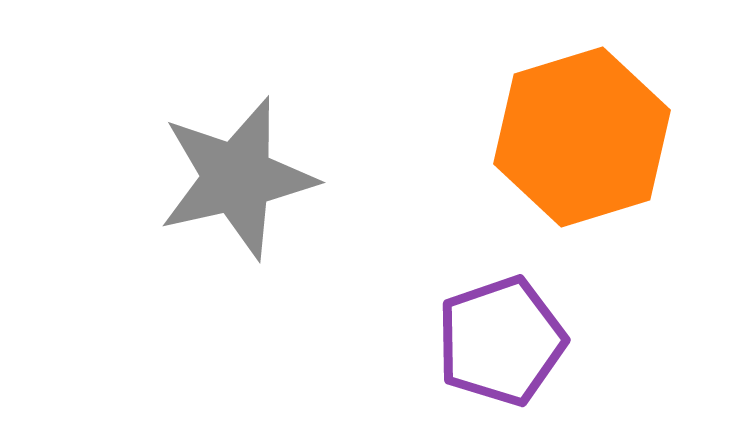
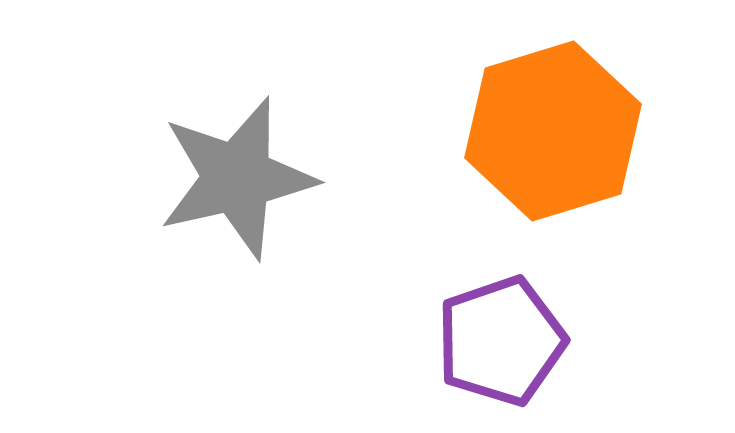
orange hexagon: moved 29 px left, 6 px up
